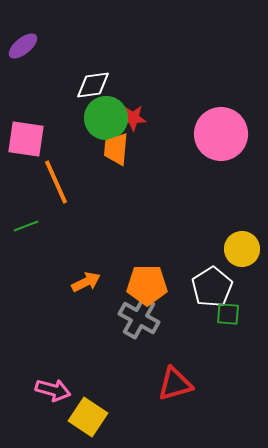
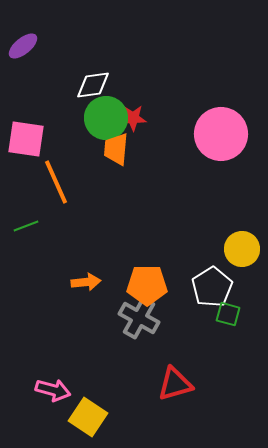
orange arrow: rotated 20 degrees clockwise
green square: rotated 10 degrees clockwise
